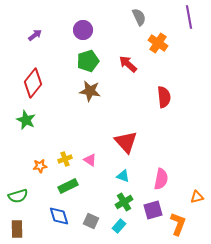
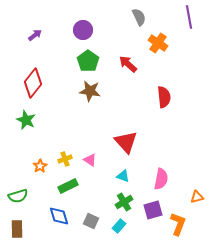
green pentagon: rotated 20 degrees counterclockwise
orange star: rotated 24 degrees counterclockwise
